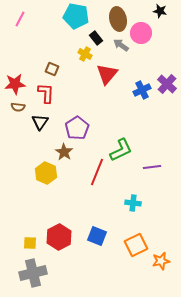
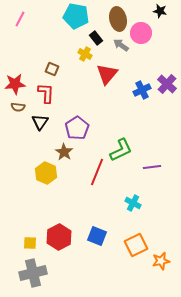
cyan cross: rotated 21 degrees clockwise
